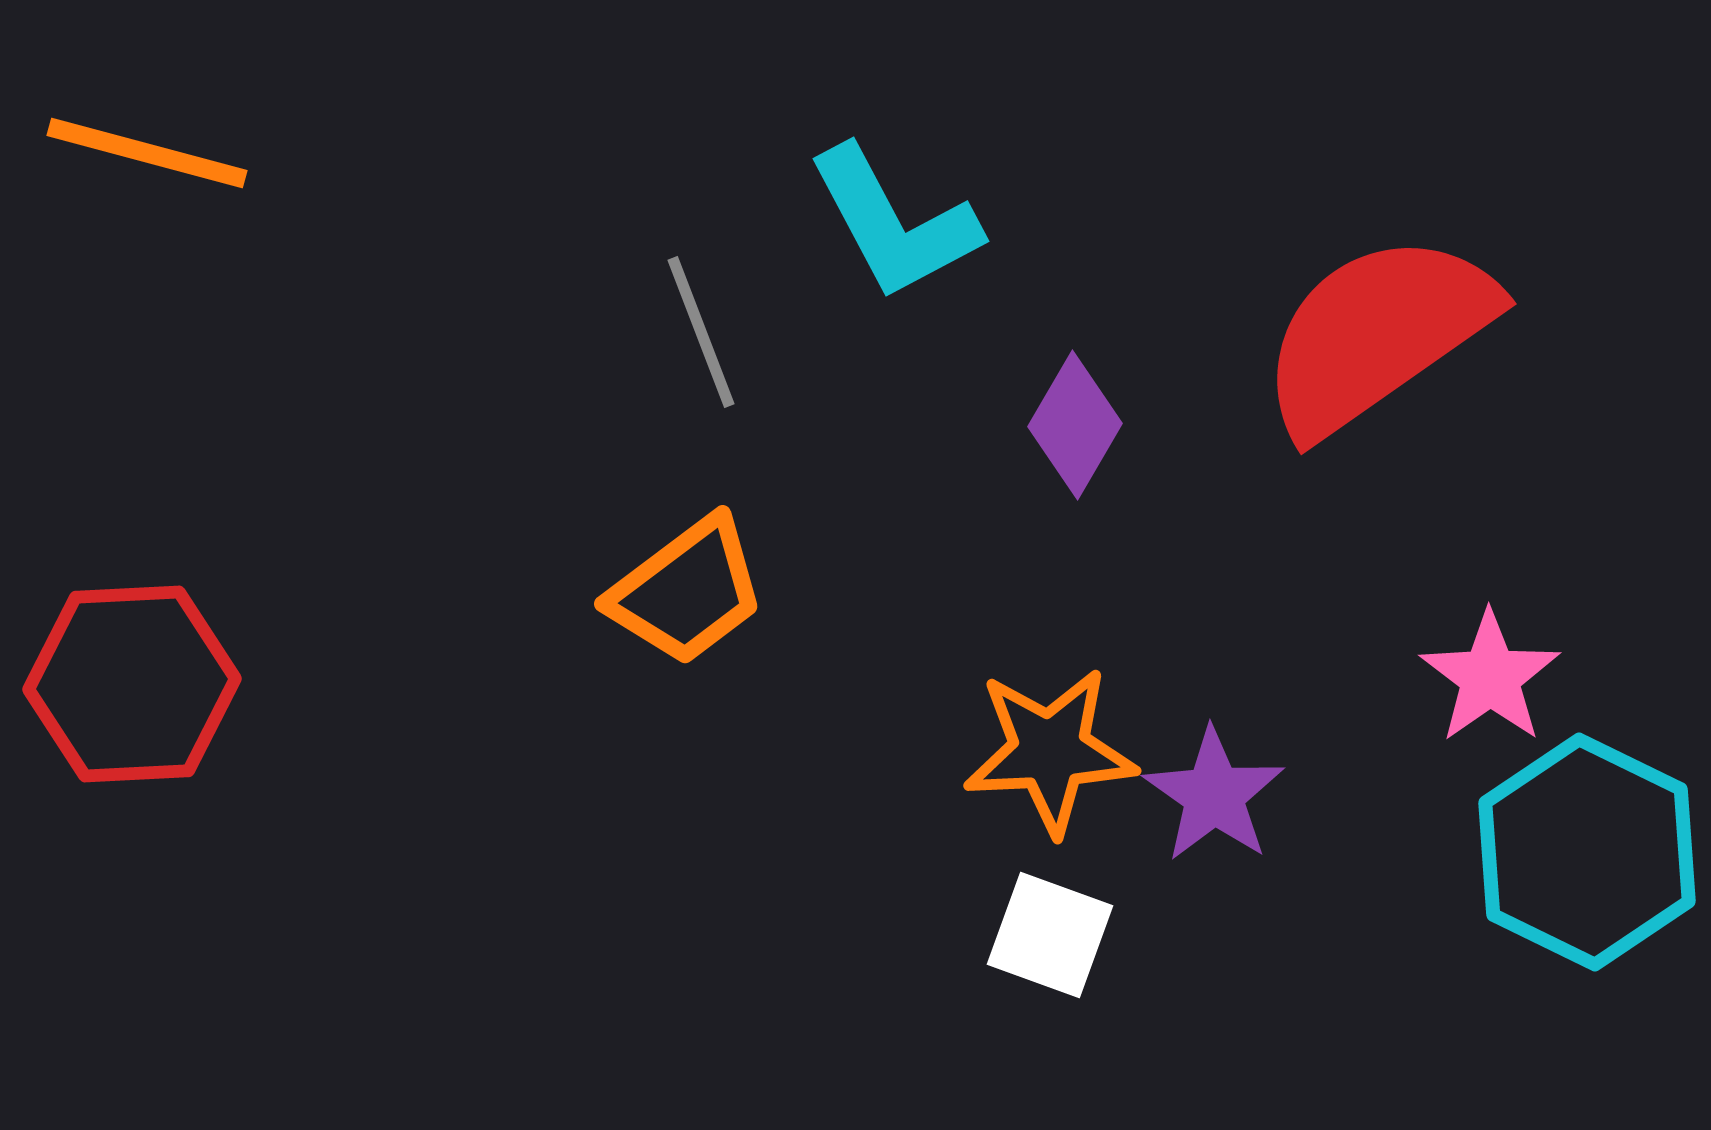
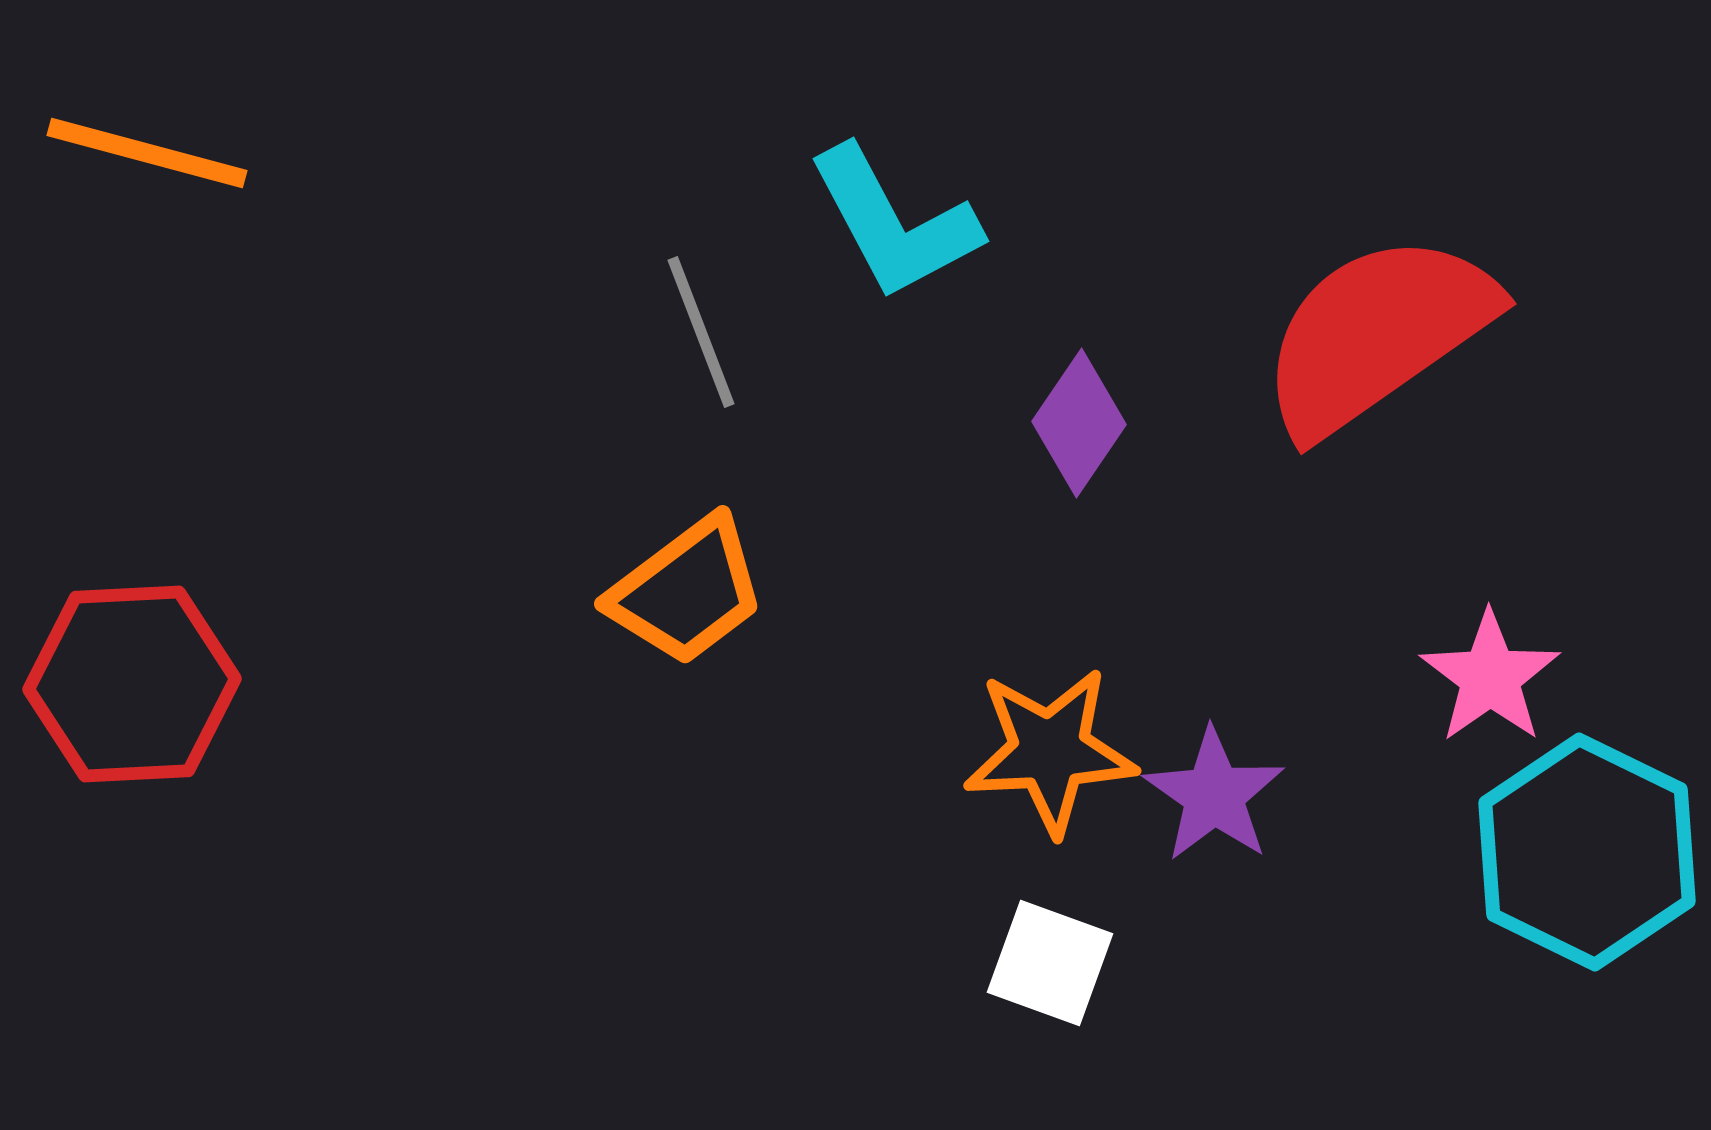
purple diamond: moved 4 px right, 2 px up; rotated 4 degrees clockwise
white square: moved 28 px down
